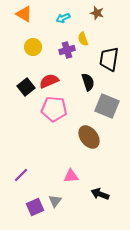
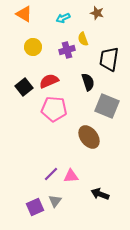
black square: moved 2 px left
purple line: moved 30 px right, 1 px up
